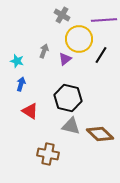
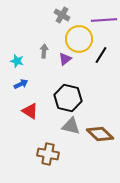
gray arrow: rotated 16 degrees counterclockwise
blue arrow: rotated 48 degrees clockwise
